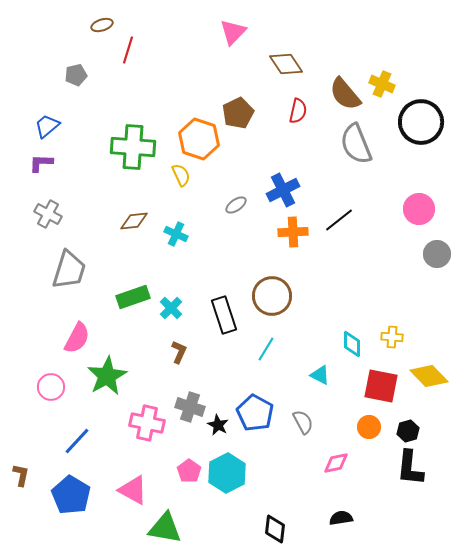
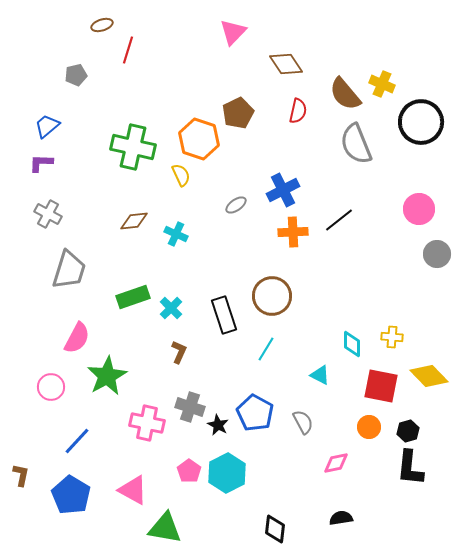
green cross at (133, 147): rotated 9 degrees clockwise
